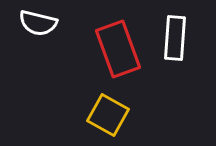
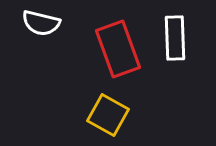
white semicircle: moved 3 px right
white rectangle: rotated 6 degrees counterclockwise
